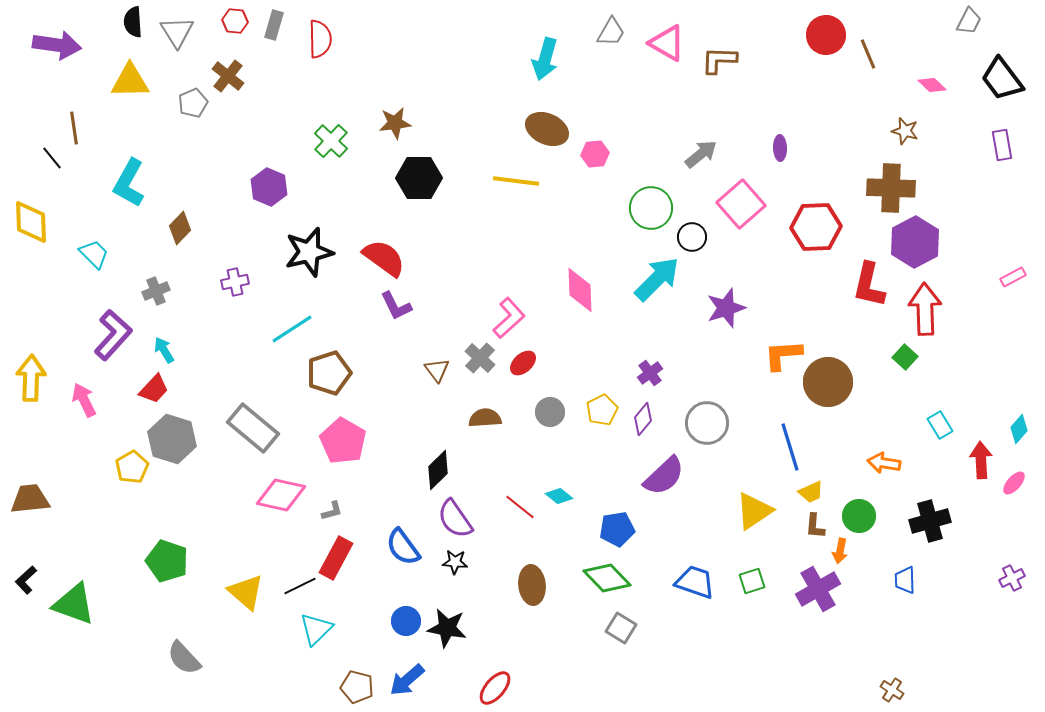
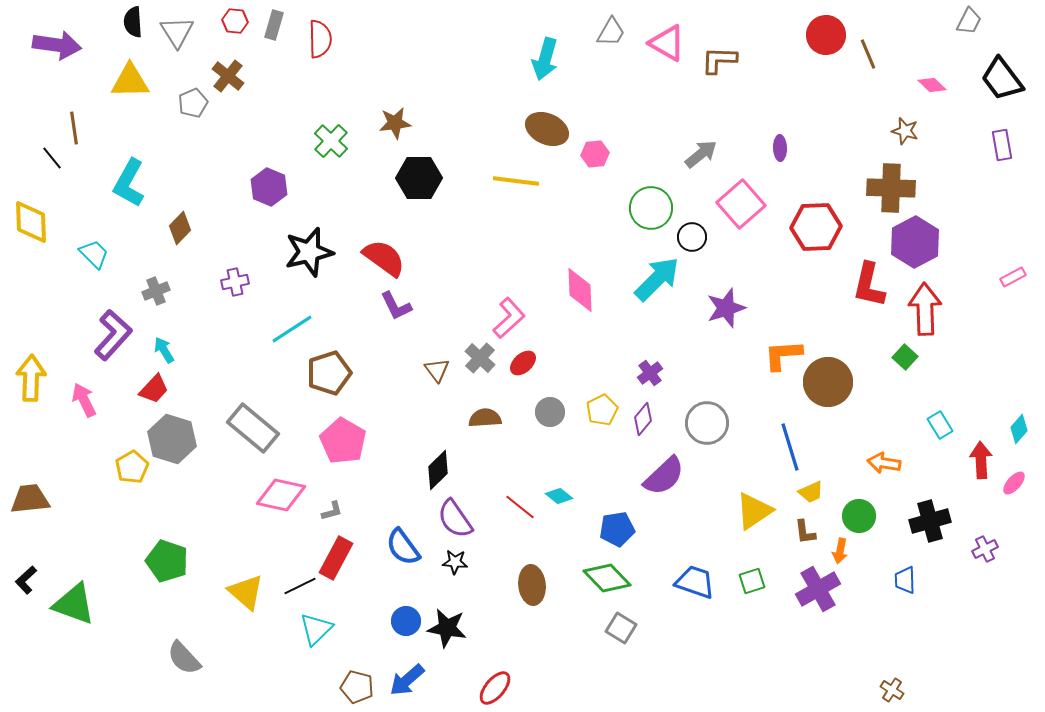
brown L-shape at (815, 526): moved 10 px left, 6 px down; rotated 12 degrees counterclockwise
purple cross at (1012, 578): moved 27 px left, 29 px up
